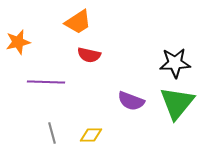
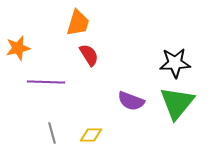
orange trapezoid: moved 1 px down; rotated 40 degrees counterclockwise
orange star: moved 6 px down
red semicircle: rotated 135 degrees counterclockwise
